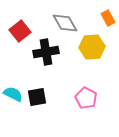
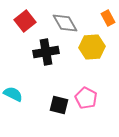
red square: moved 5 px right, 10 px up
black square: moved 22 px right, 8 px down; rotated 24 degrees clockwise
